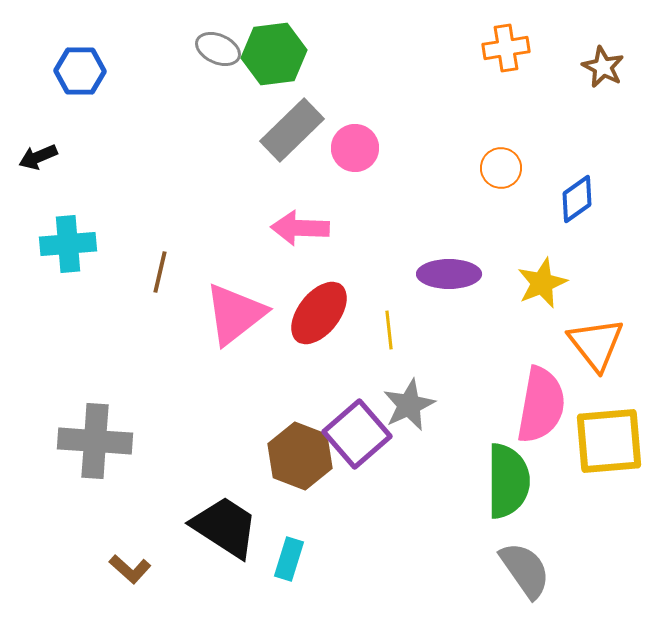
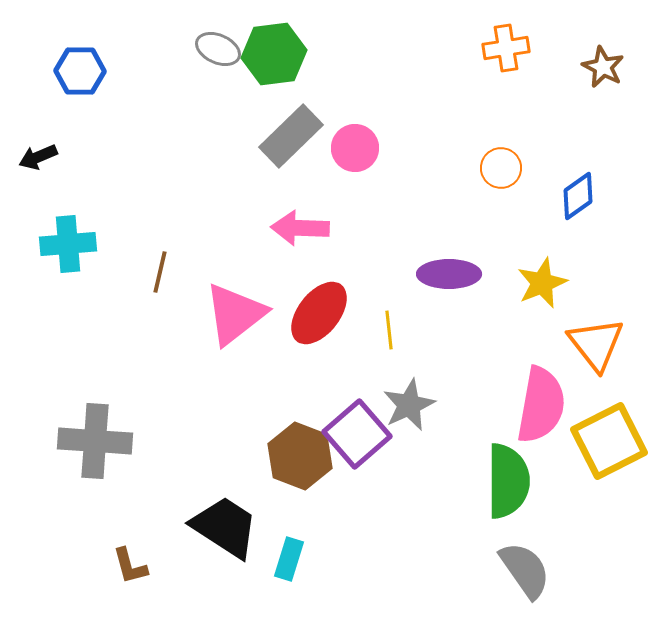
gray rectangle: moved 1 px left, 6 px down
blue diamond: moved 1 px right, 3 px up
yellow square: rotated 22 degrees counterclockwise
brown L-shape: moved 3 px up; rotated 33 degrees clockwise
